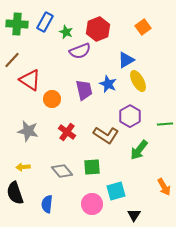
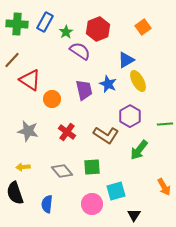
green star: rotated 16 degrees clockwise
purple semicircle: rotated 125 degrees counterclockwise
